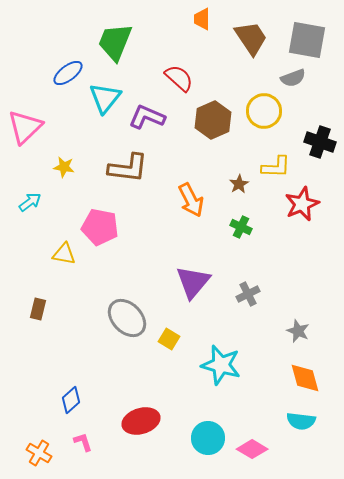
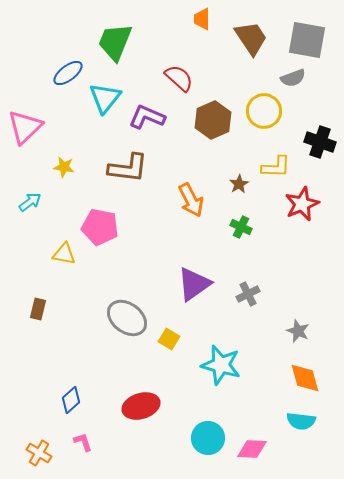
purple triangle: moved 1 px right, 2 px down; rotated 15 degrees clockwise
gray ellipse: rotated 9 degrees counterclockwise
red ellipse: moved 15 px up
pink diamond: rotated 28 degrees counterclockwise
